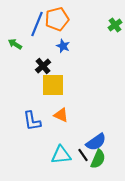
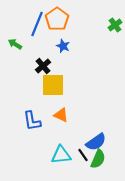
orange pentagon: rotated 20 degrees counterclockwise
